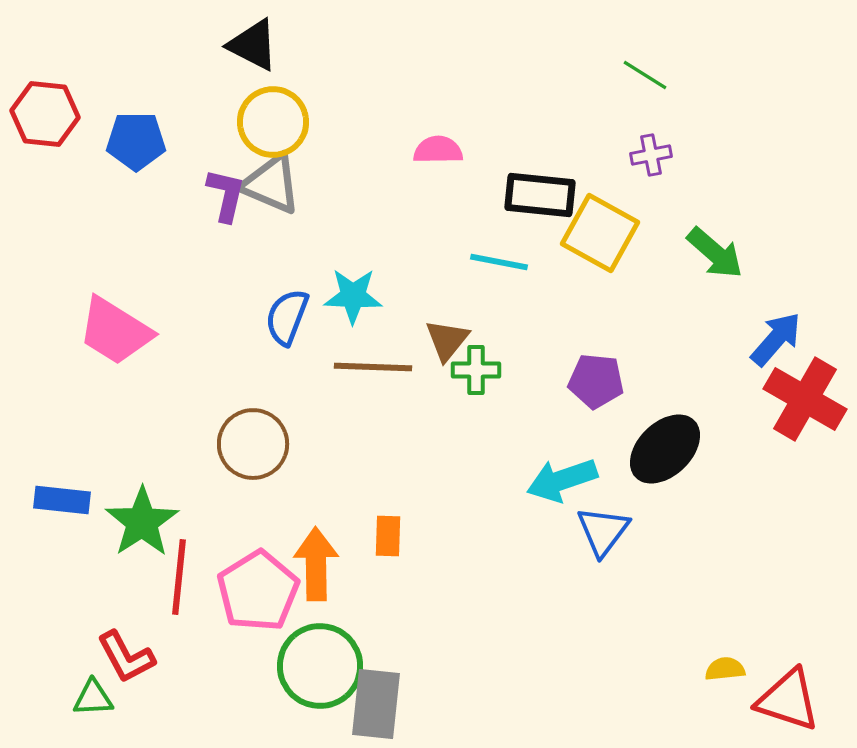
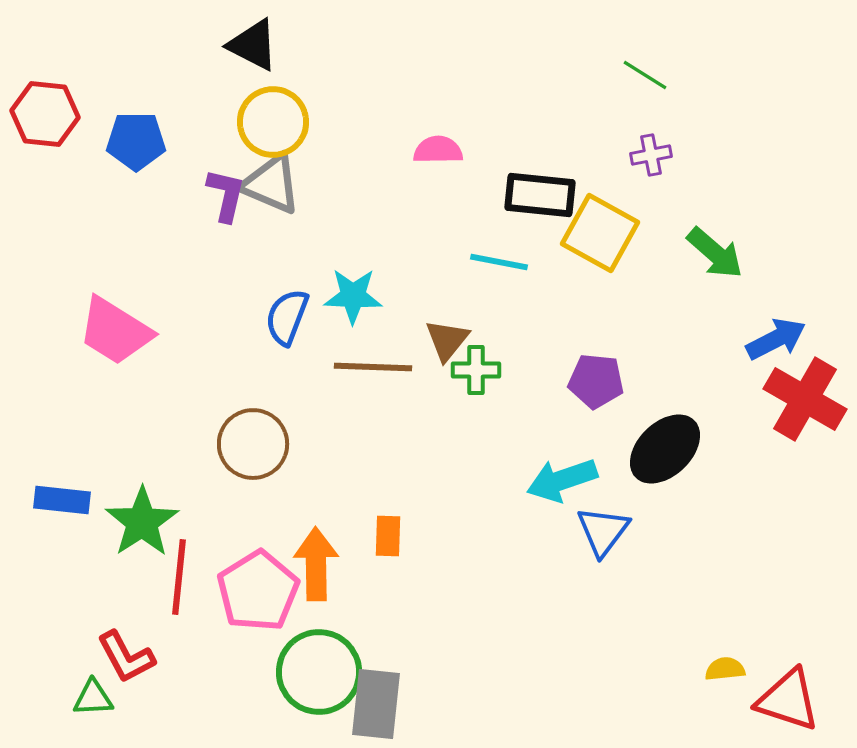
blue arrow: rotated 22 degrees clockwise
green circle: moved 1 px left, 6 px down
